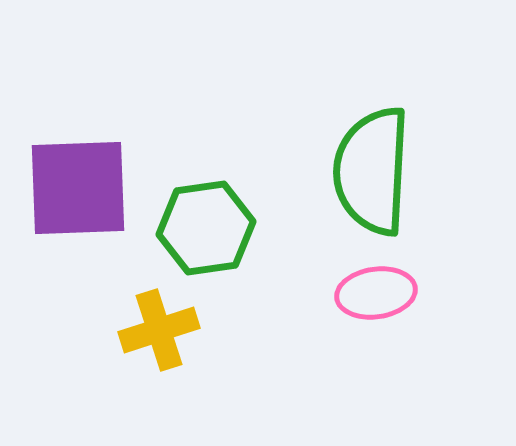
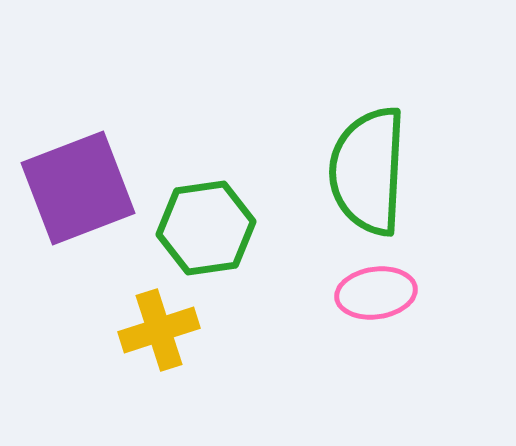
green semicircle: moved 4 px left
purple square: rotated 19 degrees counterclockwise
